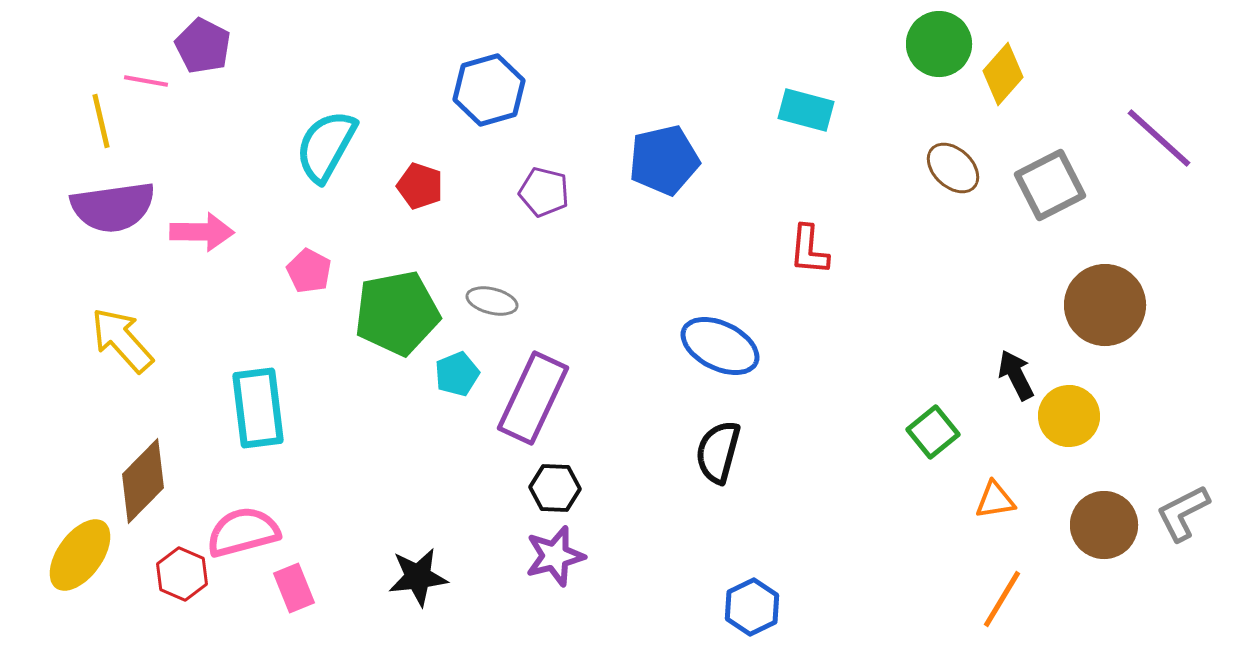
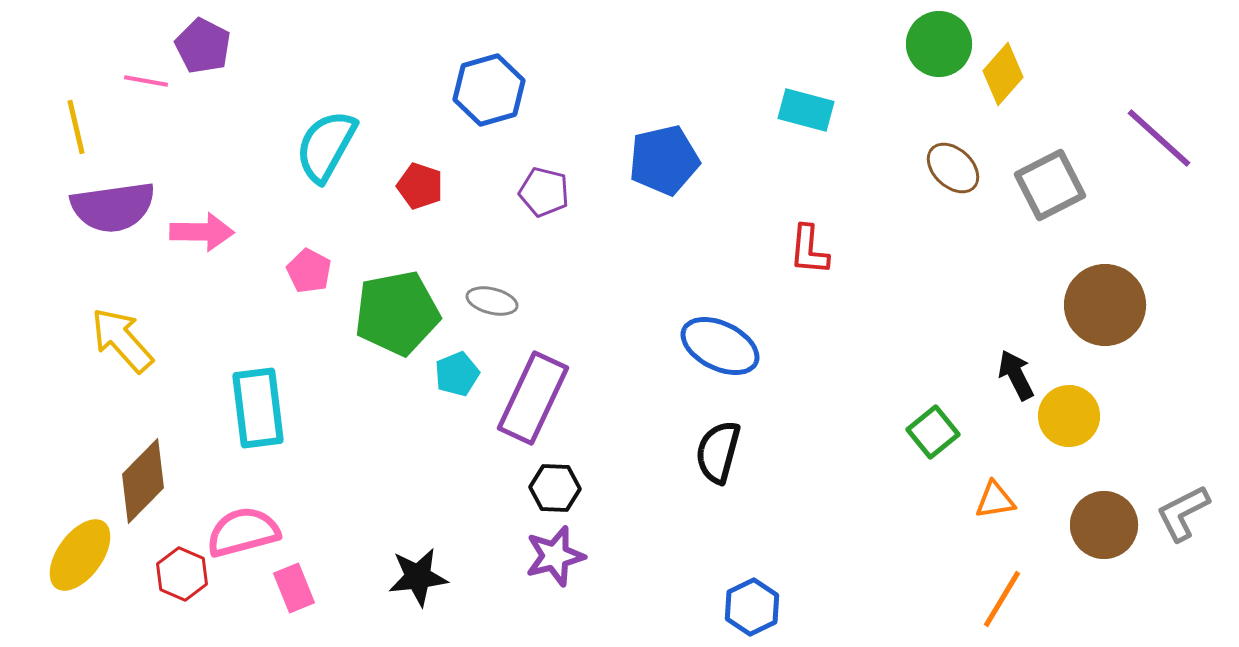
yellow line at (101, 121): moved 25 px left, 6 px down
